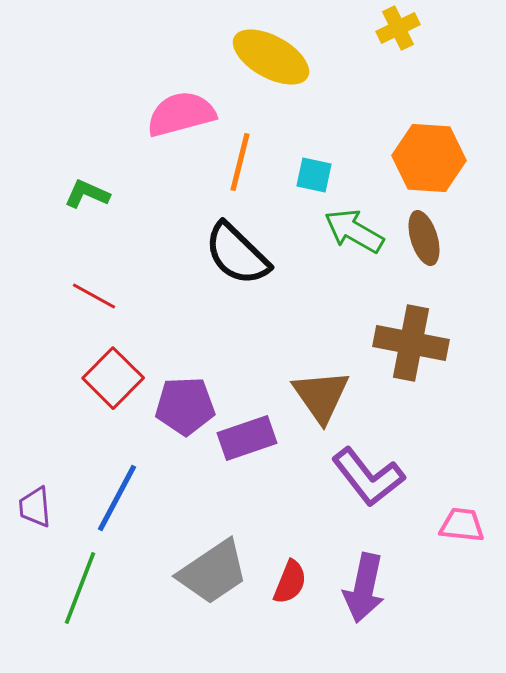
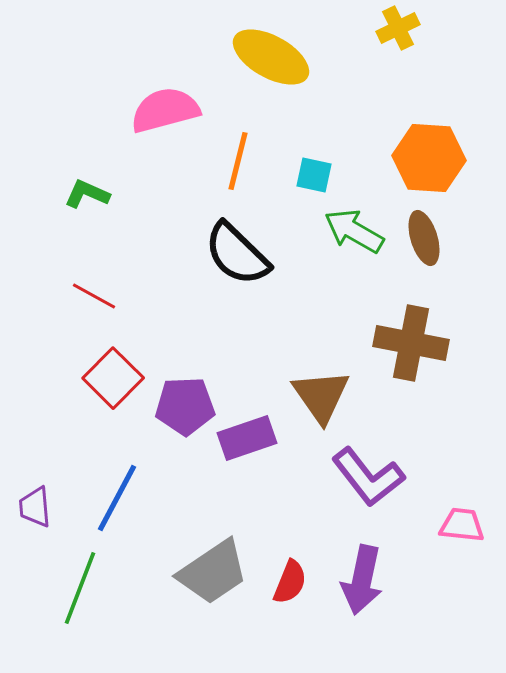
pink semicircle: moved 16 px left, 4 px up
orange line: moved 2 px left, 1 px up
purple arrow: moved 2 px left, 8 px up
